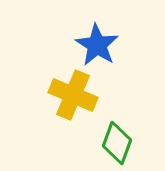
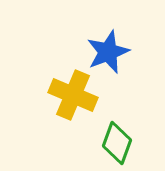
blue star: moved 11 px right, 7 px down; rotated 18 degrees clockwise
